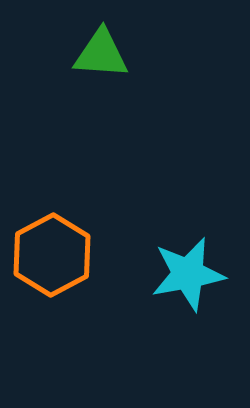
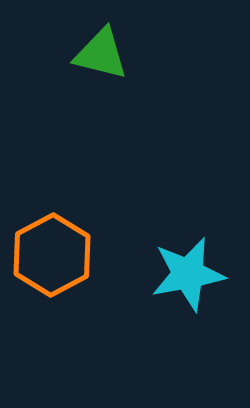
green triangle: rotated 10 degrees clockwise
